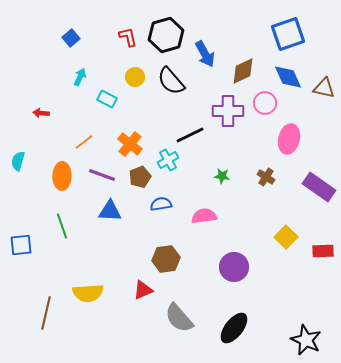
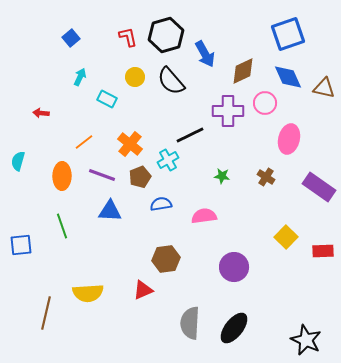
gray semicircle at (179, 318): moved 11 px right, 5 px down; rotated 44 degrees clockwise
